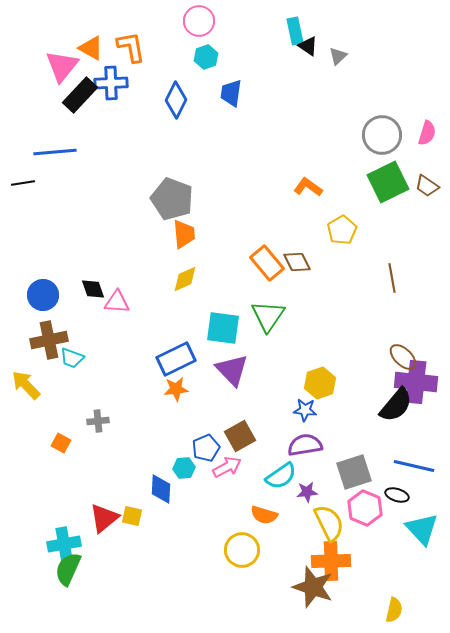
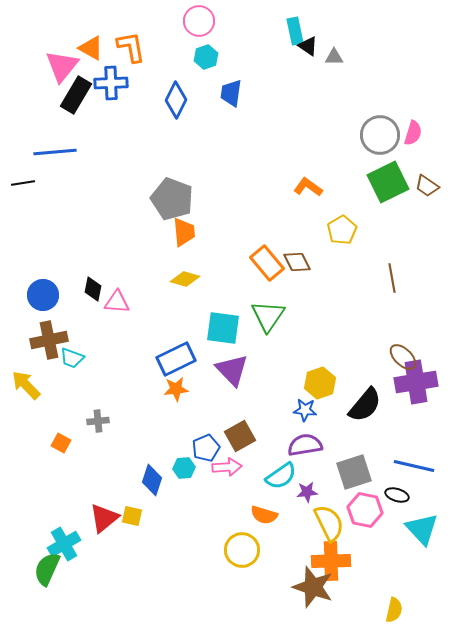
gray triangle at (338, 56): moved 4 px left, 1 px down; rotated 42 degrees clockwise
black rectangle at (80, 95): moved 4 px left; rotated 12 degrees counterclockwise
pink semicircle at (427, 133): moved 14 px left
gray circle at (382, 135): moved 2 px left
orange trapezoid at (184, 234): moved 2 px up
yellow diamond at (185, 279): rotated 40 degrees clockwise
black diamond at (93, 289): rotated 30 degrees clockwise
purple cross at (416, 382): rotated 15 degrees counterclockwise
black semicircle at (396, 405): moved 31 px left
pink arrow at (227, 467): rotated 24 degrees clockwise
blue diamond at (161, 489): moved 9 px left, 9 px up; rotated 16 degrees clockwise
pink hexagon at (365, 508): moved 2 px down; rotated 12 degrees counterclockwise
cyan cross at (64, 544): rotated 20 degrees counterclockwise
green semicircle at (68, 569): moved 21 px left
